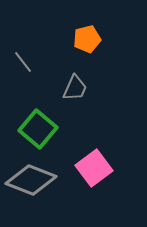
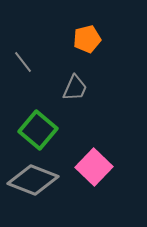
green square: moved 1 px down
pink square: moved 1 px up; rotated 9 degrees counterclockwise
gray diamond: moved 2 px right
